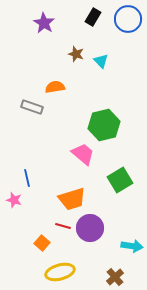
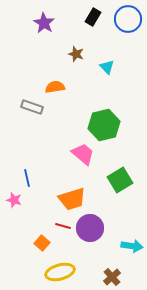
cyan triangle: moved 6 px right, 6 px down
brown cross: moved 3 px left
